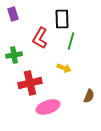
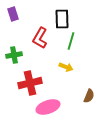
yellow arrow: moved 2 px right, 1 px up
